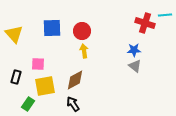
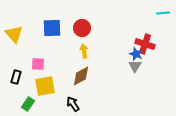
cyan line: moved 2 px left, 2 px up
red cross: moved 21 px down
red circle: moved 3 px up
blue star: moved 2 px right, 4 px down; rotated 24 degrees clockwise
gray triangle: rotated 24 degrees clockwise
brown diamond: moved 6 px right, 4 px up
